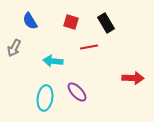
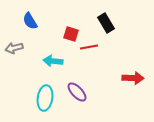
red square: moved 12 px down
gray arrow: rotated 48 degrees clockwise
